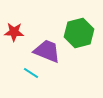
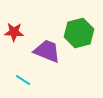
cyan line: moved 8 px left, 7 px down
